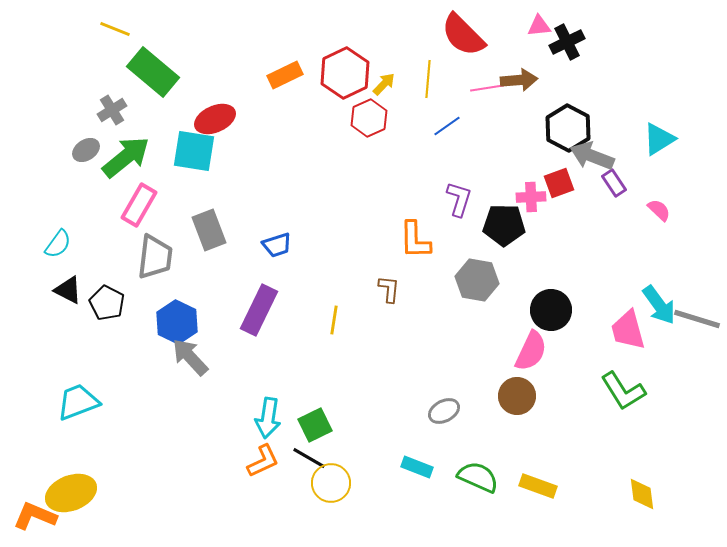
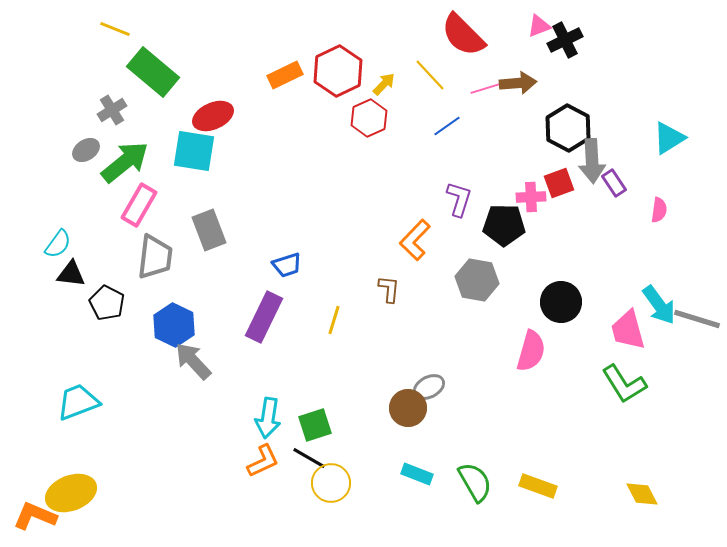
pink triangle at (539, 26): rotated 15 degrees counterclockwise
black cross at (567, 42): moved 2 px left, 2 px up
red hexagon at (345, 73): moved 7 px left, 2 px up
yellow line at (428, 79): moved 2 px right, 4 px up; rotated 48 degrees counterclockwise
brown arrow at (519, 80): moved 1 px left, 3 px down
pink line at (487, 88): rotated 8 degrees counterclockwise
red ellipse at (215, 119): moved 2 px left, 3 px up
cyan triangle at (659, 139): moved 10 px right, 1 px up
gray arrow at (592, 156): moved 5 px down; rotated 114 degrees counterclockwise
green arrow at (126, 157): moved 1 px left, 5 px down
pink semicircle at (659, 210): rotated 55 degrees clockwise
orange L-shape at (415, 240): rotated 45 degrees clockwise
blue trapezoid at (277, 245): moved 10 px right, 20 px down
black triangle at (68, 290): moved 3 px right, 16 px up; rotated 20 degrees counterclockwise
purple rectangle at (259, 310): moved 5 px right, 7 px down
black circle at (551, 310): moved 10 px right, 8 px up
yellow line at (334, 320): rotated 8 degrees clockwise
blue hexagon at (177, 322): moved 3 px left, 3 px down
pink semicircle at (531, 351): rotated 9 degrees counterclockwise
gray arrow at (190, 357): moved 3 px right, 4 px down
green L-shape at (623, 391): moved 1 px right, 7 px up
brown circle at (517, 396): moved 109 px left, 12 px down
gray ellipse at (444, 411): moved 15 px left, 24 px up
green square at (315, 425): rotated 8 degrees clockwise
cyan rectangle at (417, 467): moved 7 px down
green semicircle at (478, 477): moved 3 px left, 5 px down; rotated 36 degrees clockwise
yellow diamond at (642, 494): rotated 20 degrees counterclockwise
